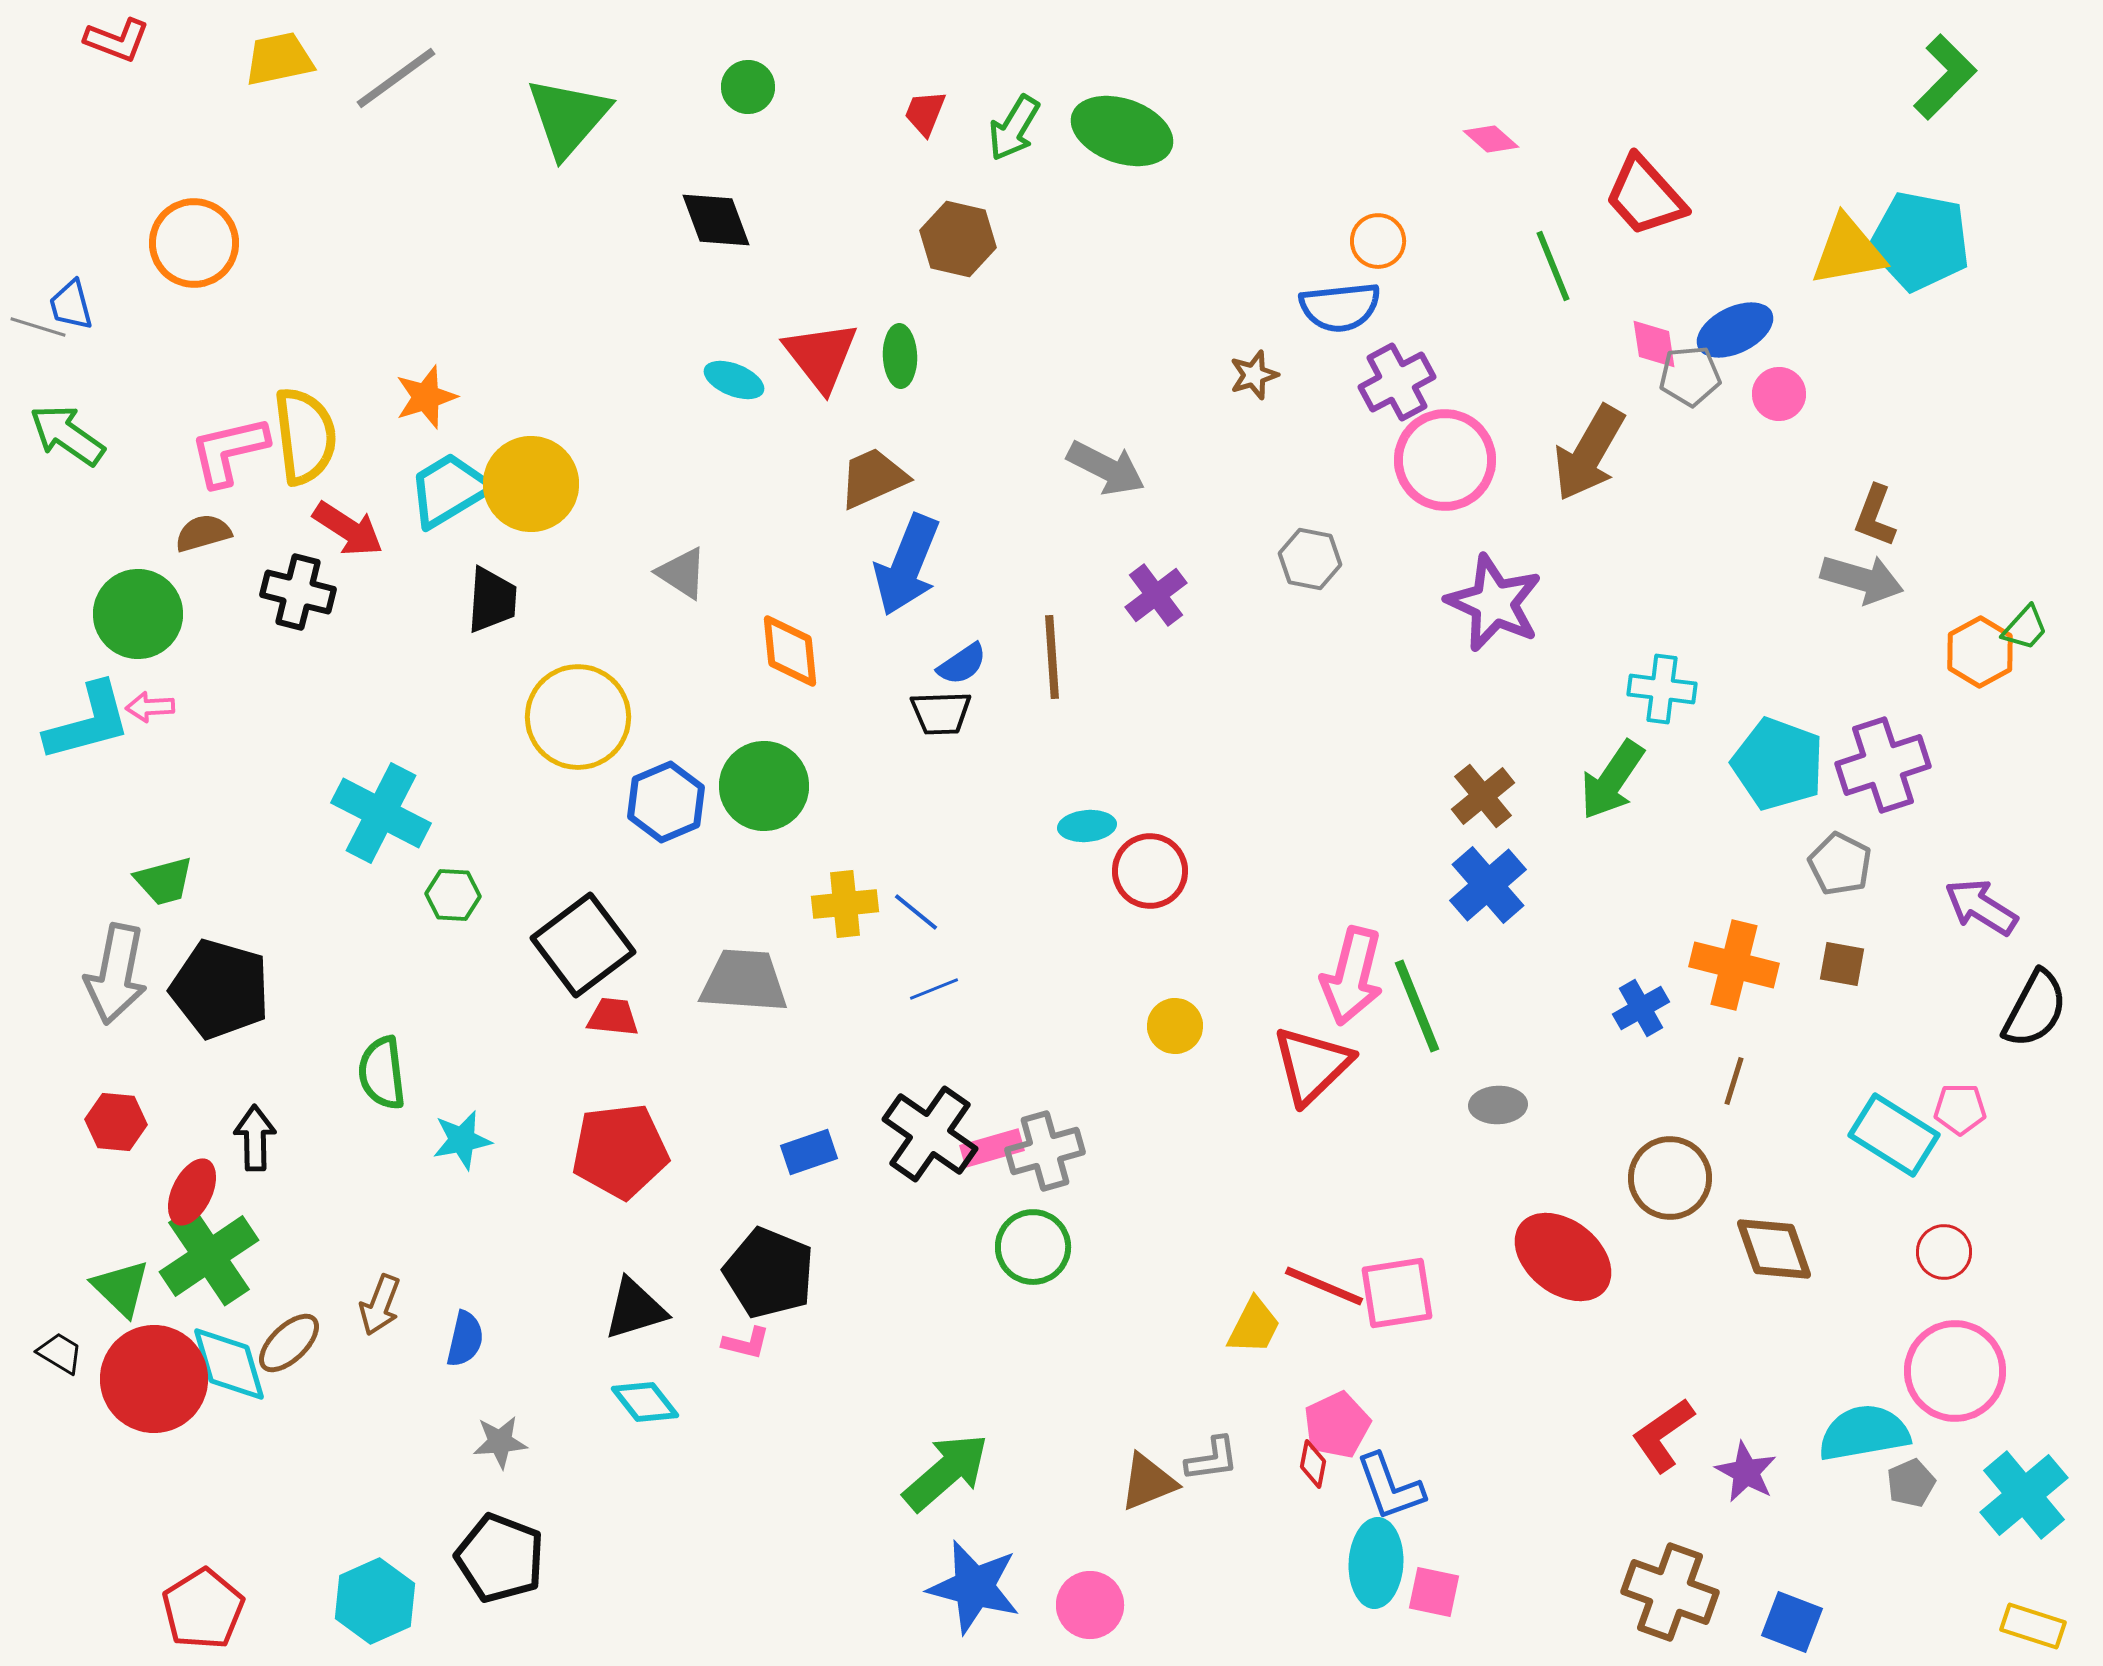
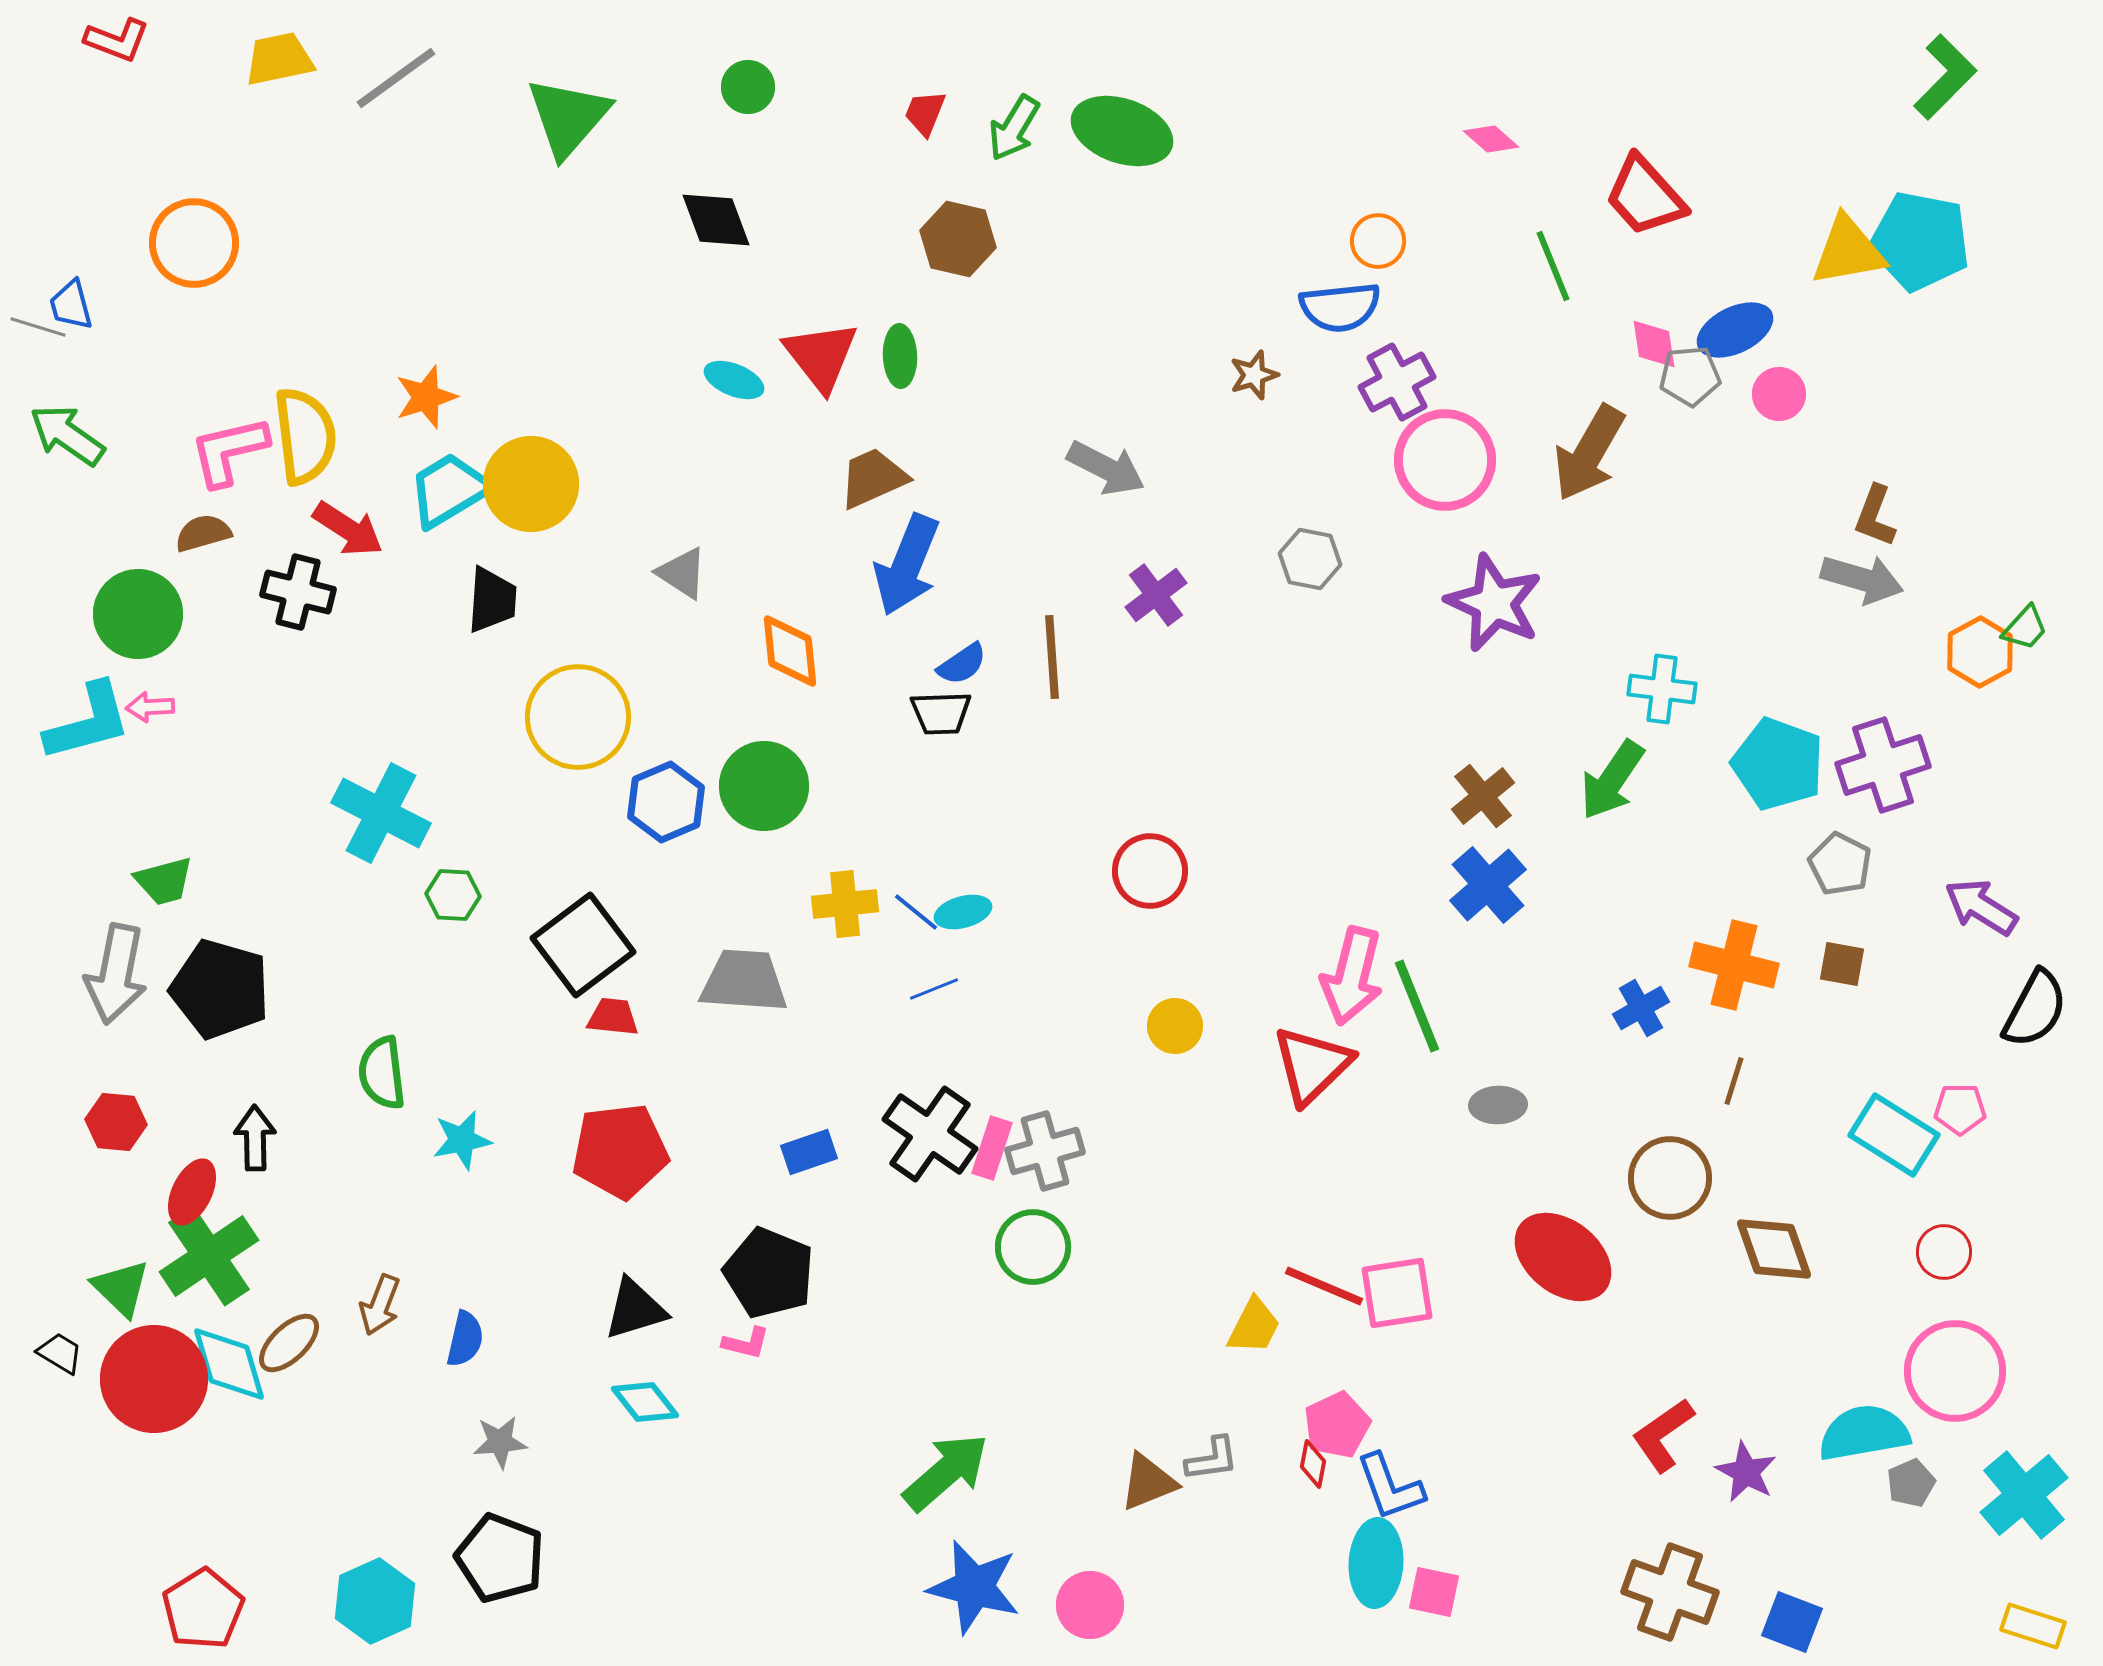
cyan ellipse at (1087, 826): moved 124 px left, 86 px down; rotated 10 degrees counterclockwise
pink rectangle at (992, 1148): rotated 56 degrees counterclockwise
